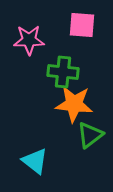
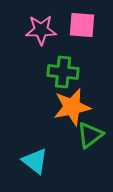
pink star: moved 12 px right, 10 px up
orange star: moved 2 px left, 3 px down; rotated 18 degrees counterclockwise
